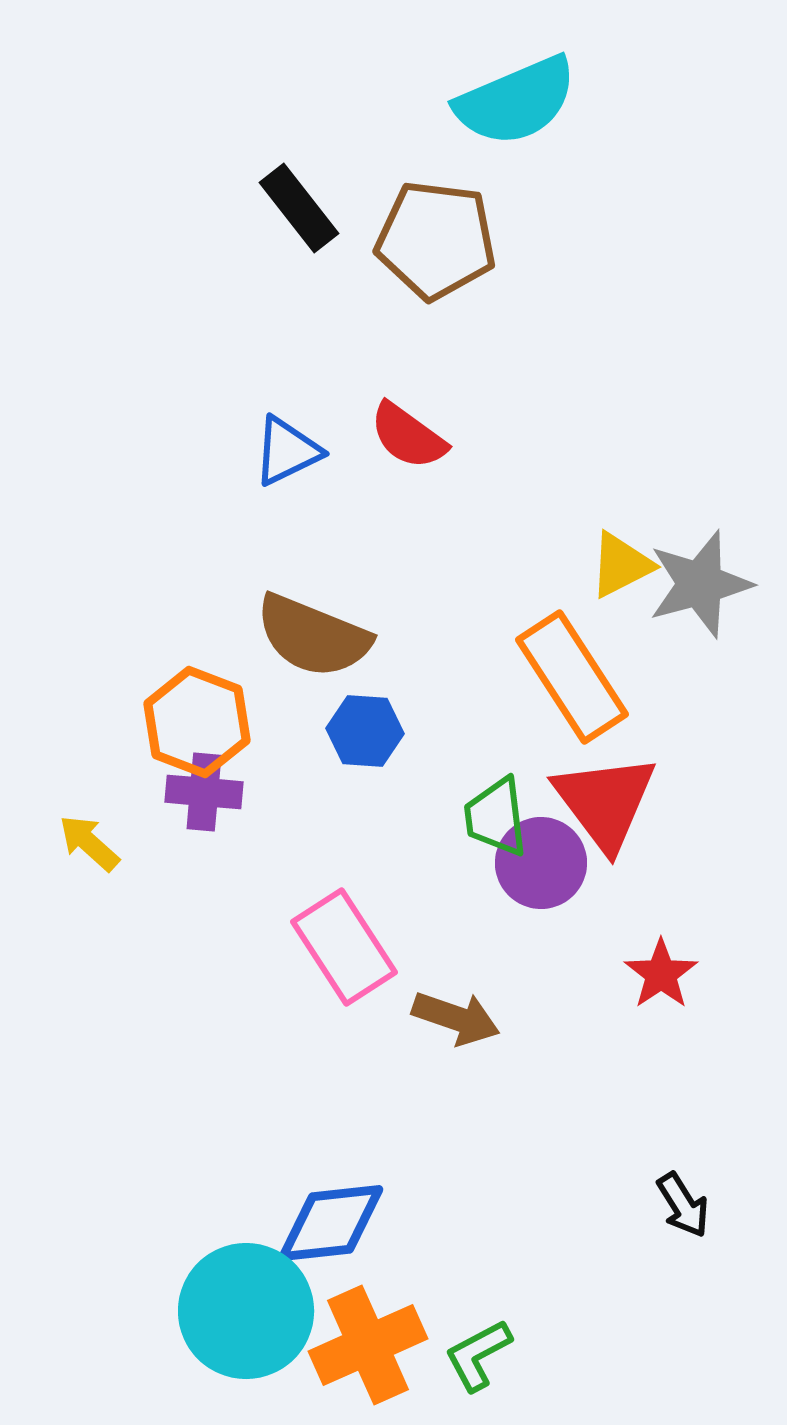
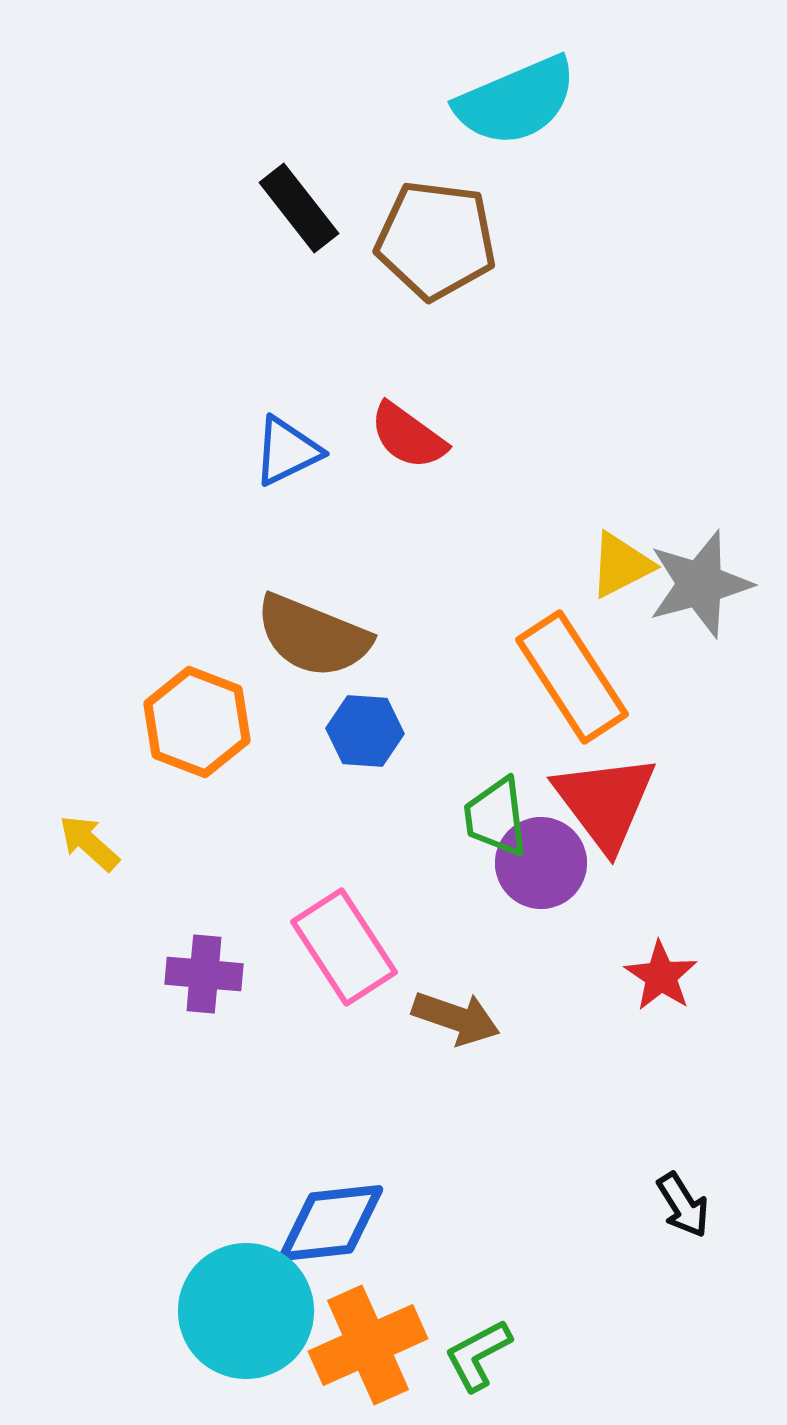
purple cross: moved 182 px down
red star: moved 2 px down; rotated 4 degrees counterclockwise
